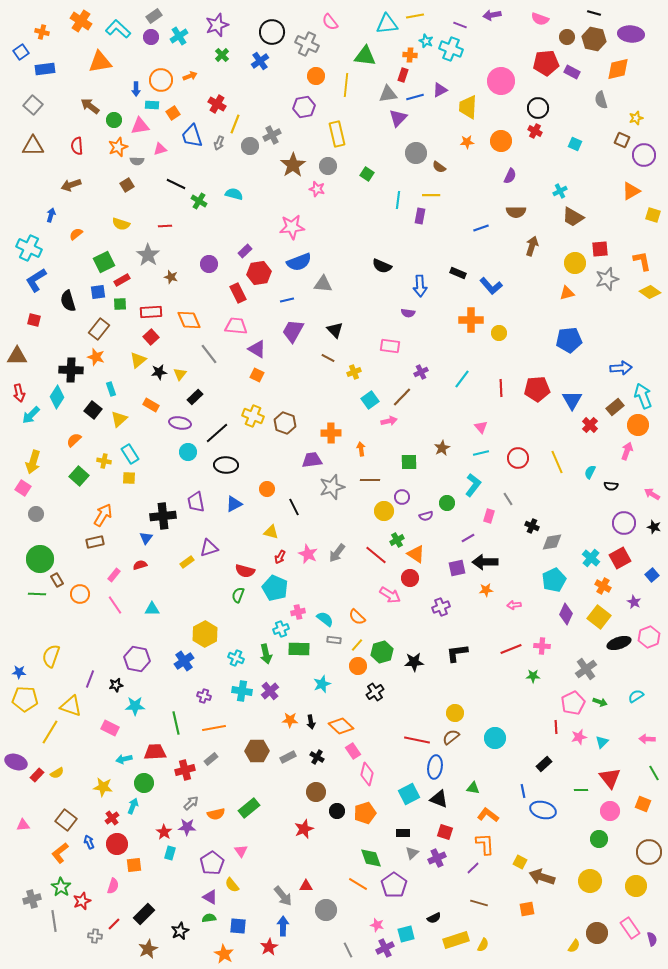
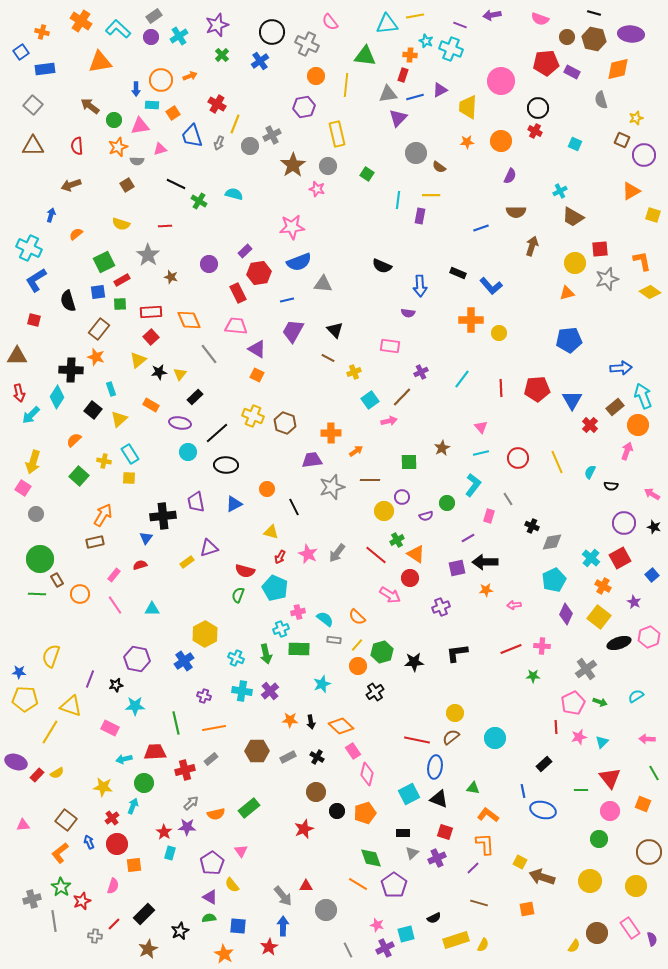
orange arrow at (361, 449): moved 5 px left, 2 px down; rotated 64 degrees clockwise
